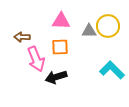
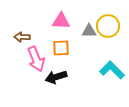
orange square: moved 1 px right, 1 px down
